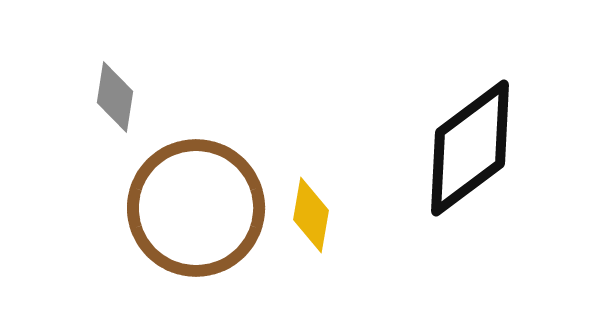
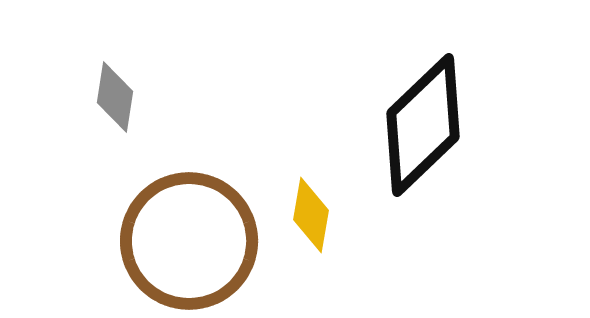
black diamond: moved 47 px left, 23 px up; rotated 7 degrees counterclockwise
brown circle: moved 7 px left, 33 px down
